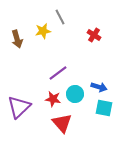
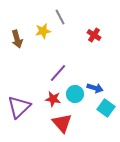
purple line: rotated 12 degrees counterclockwise
blue arrow: moved 4 px left, 1 px down
cyan square: moved 2 px right; rotated 24 degrees clockwise
